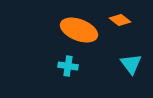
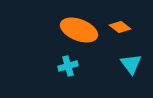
orange diamond: moved 7 px down
cyan cross: rotated 24 degrees counterclockwise
